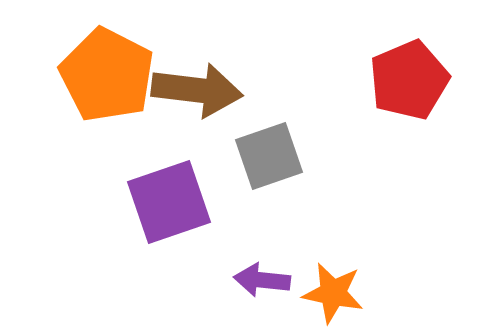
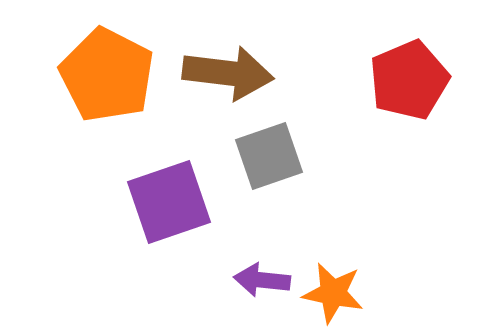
brown arrow: moved 31 px right, 17 px up
